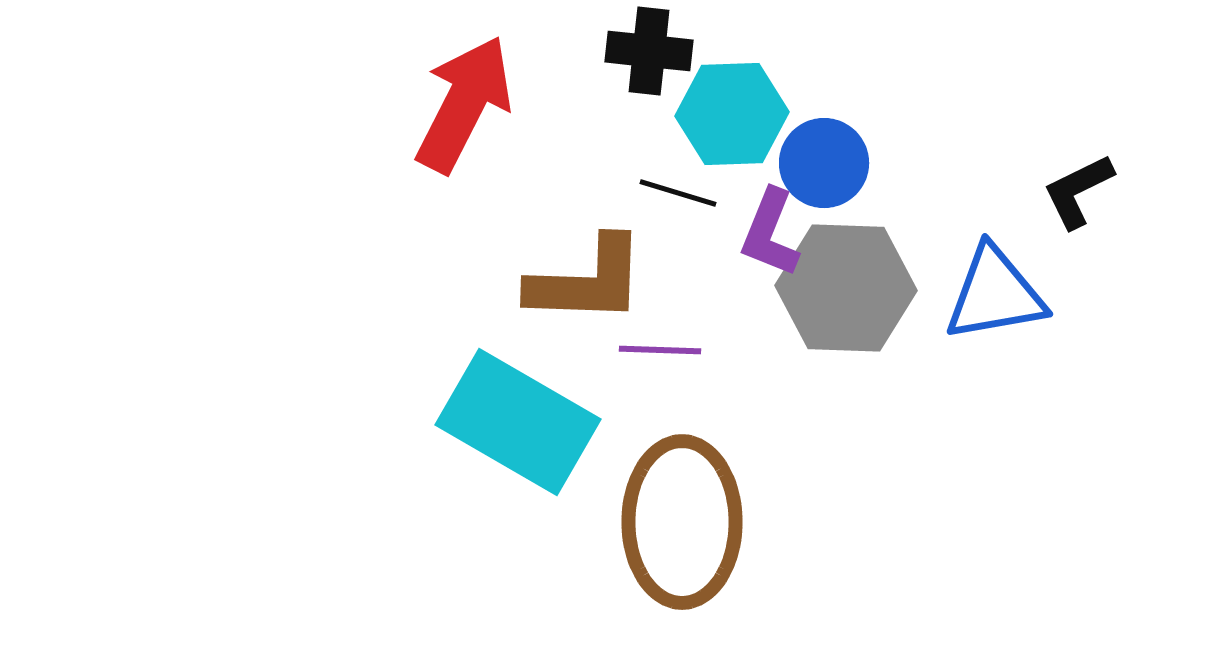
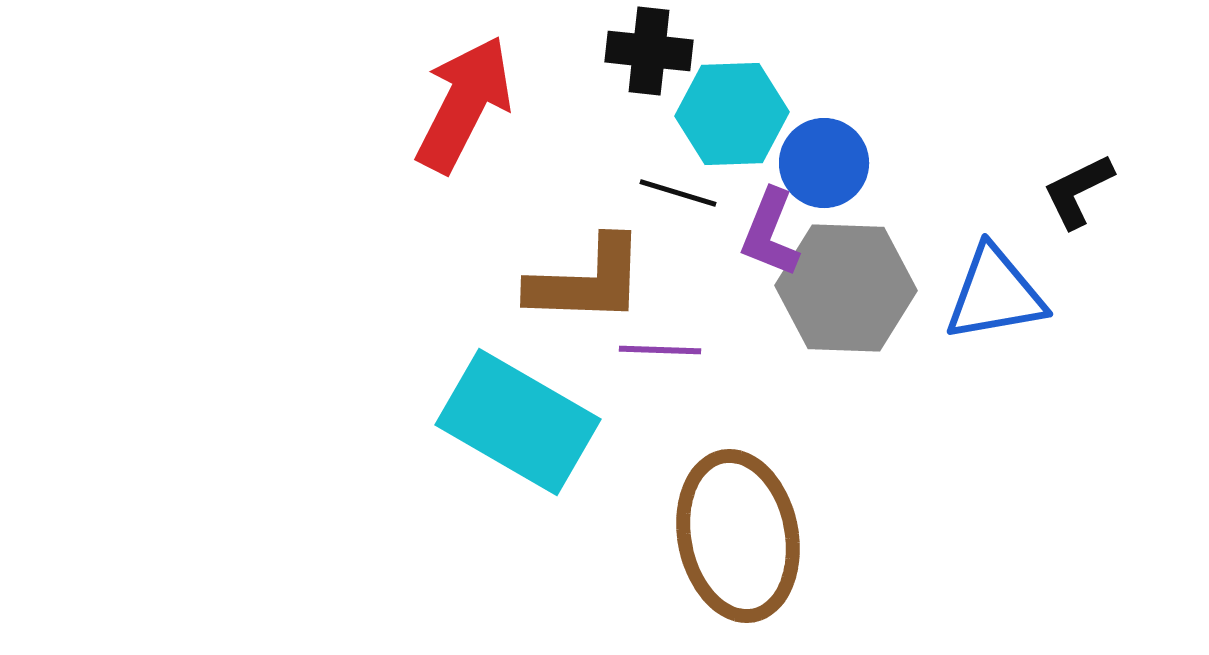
brown ellipse: moved 56 px right, 14 px down; rotated 11 degrees counterclockwise
